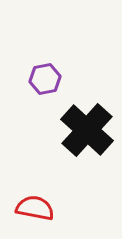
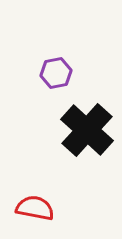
purple hexagon: moved 11 px right, 6 px up
